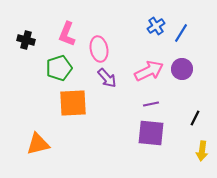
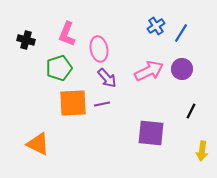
purple line: moved 49 px left
black line: moved 4 px left, 7 px up
orange triangle: rotated 40 degrees clockwise
